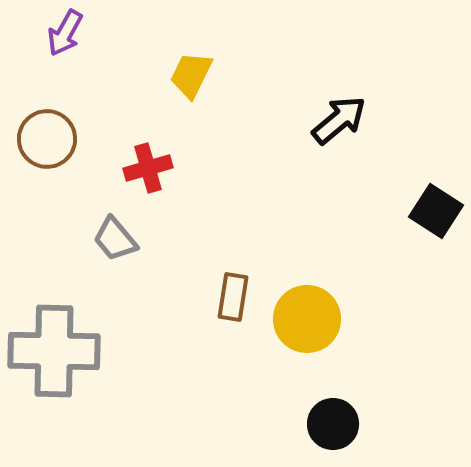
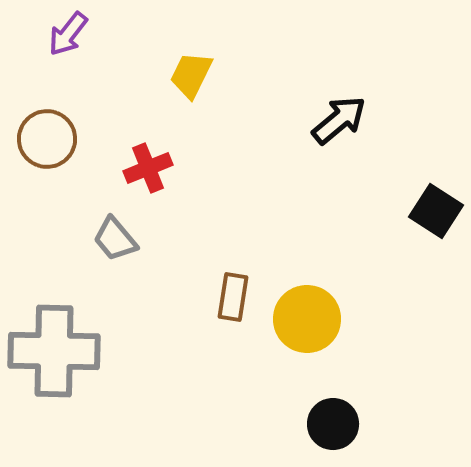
purple arrow: moved 3 px right, 1 px down; rotated 9 degrees clockwise
red cross: rotated 6 degrees counterclockwise
